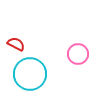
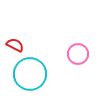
red semicircle: moved 1 px left, 1 px down
